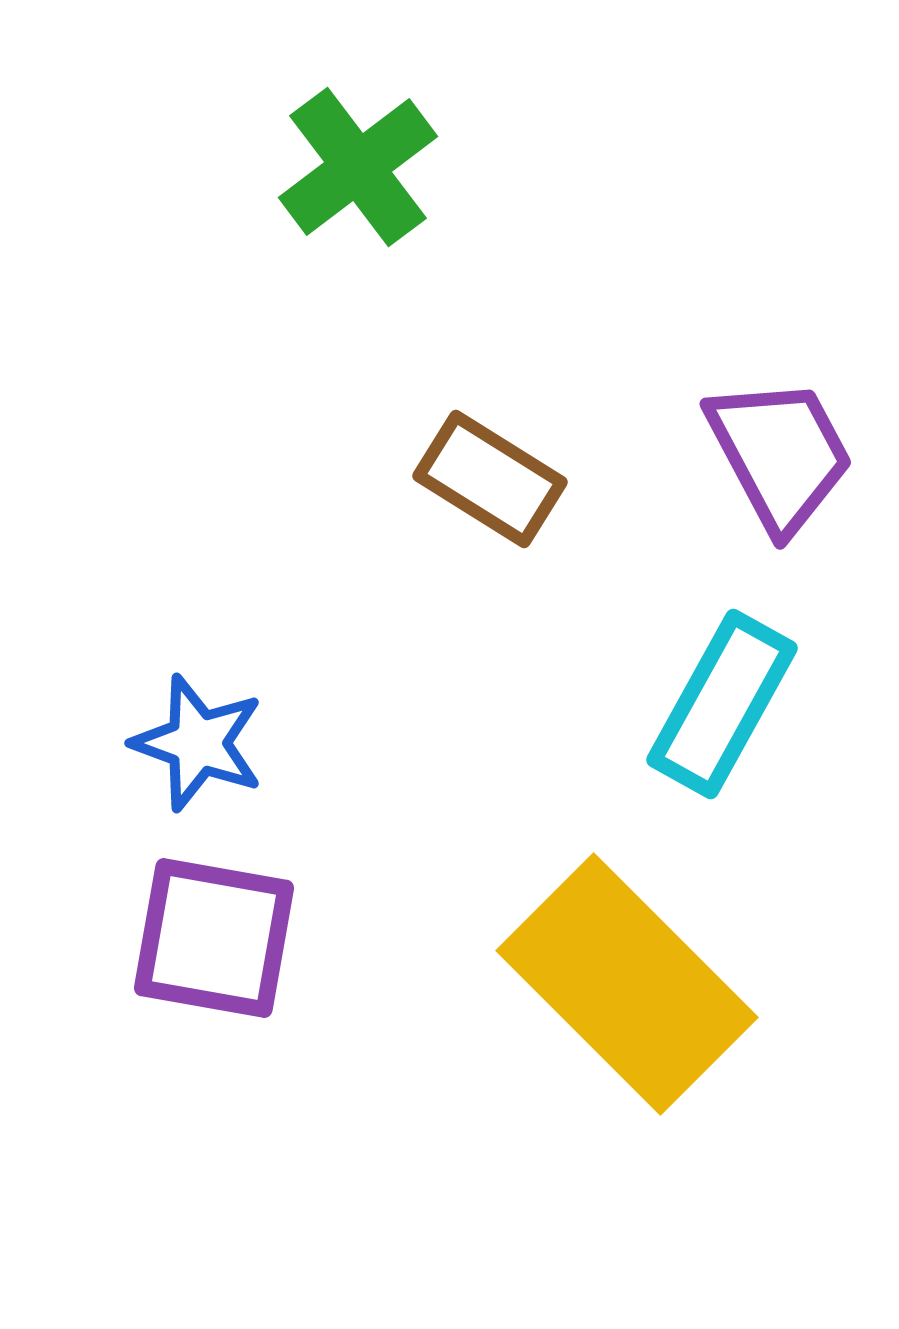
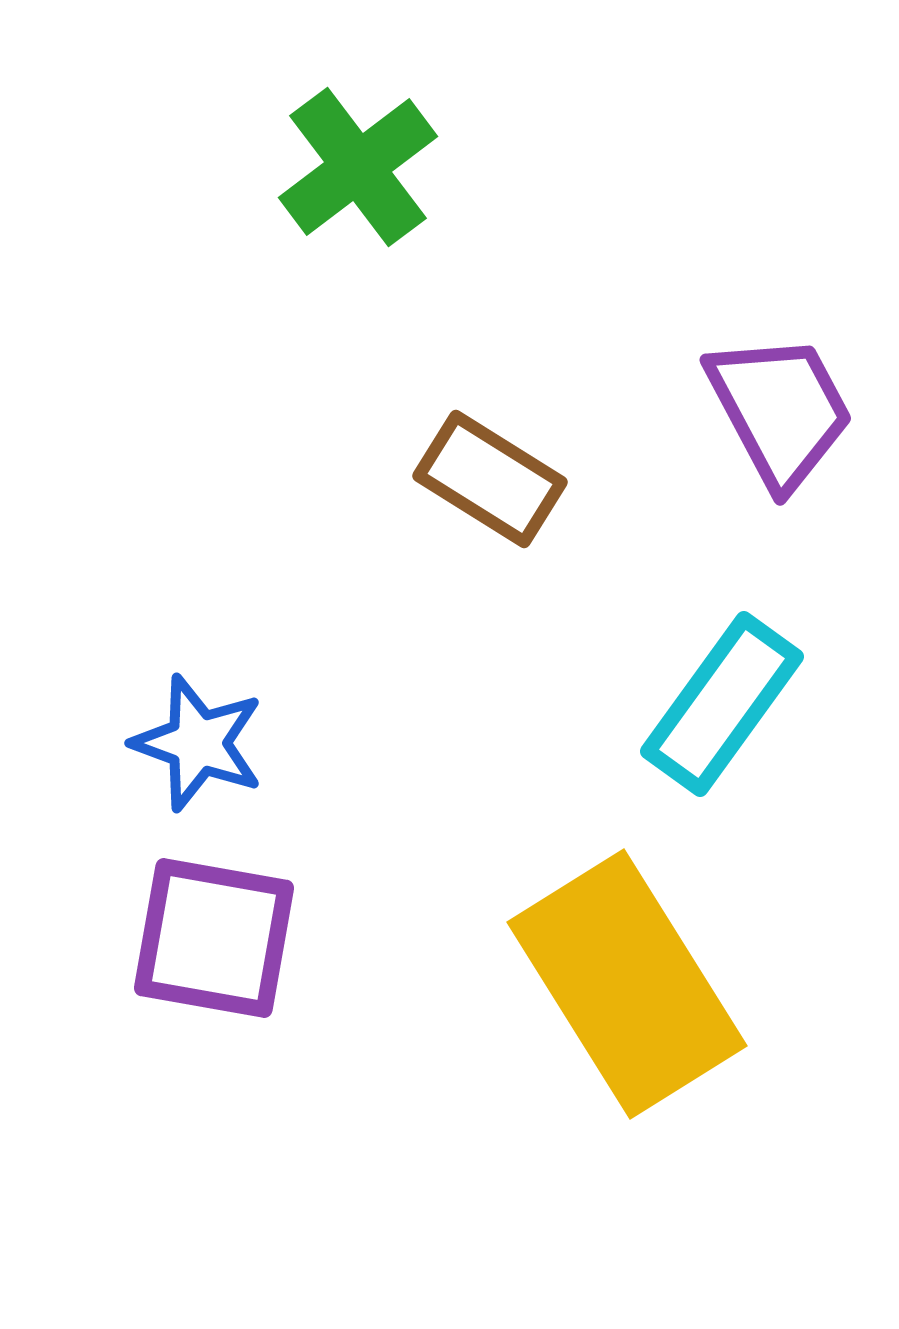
purple trapezoid: moved 44 px up
cyan rectangle: rotated 7 degrees clockwise
yellow rectangle: rotated 13 degrees clockwise
